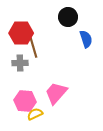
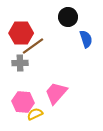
brown line: rotated 70 degrees clockwise
pink hexagon: moved 2 px left, 1 px down
